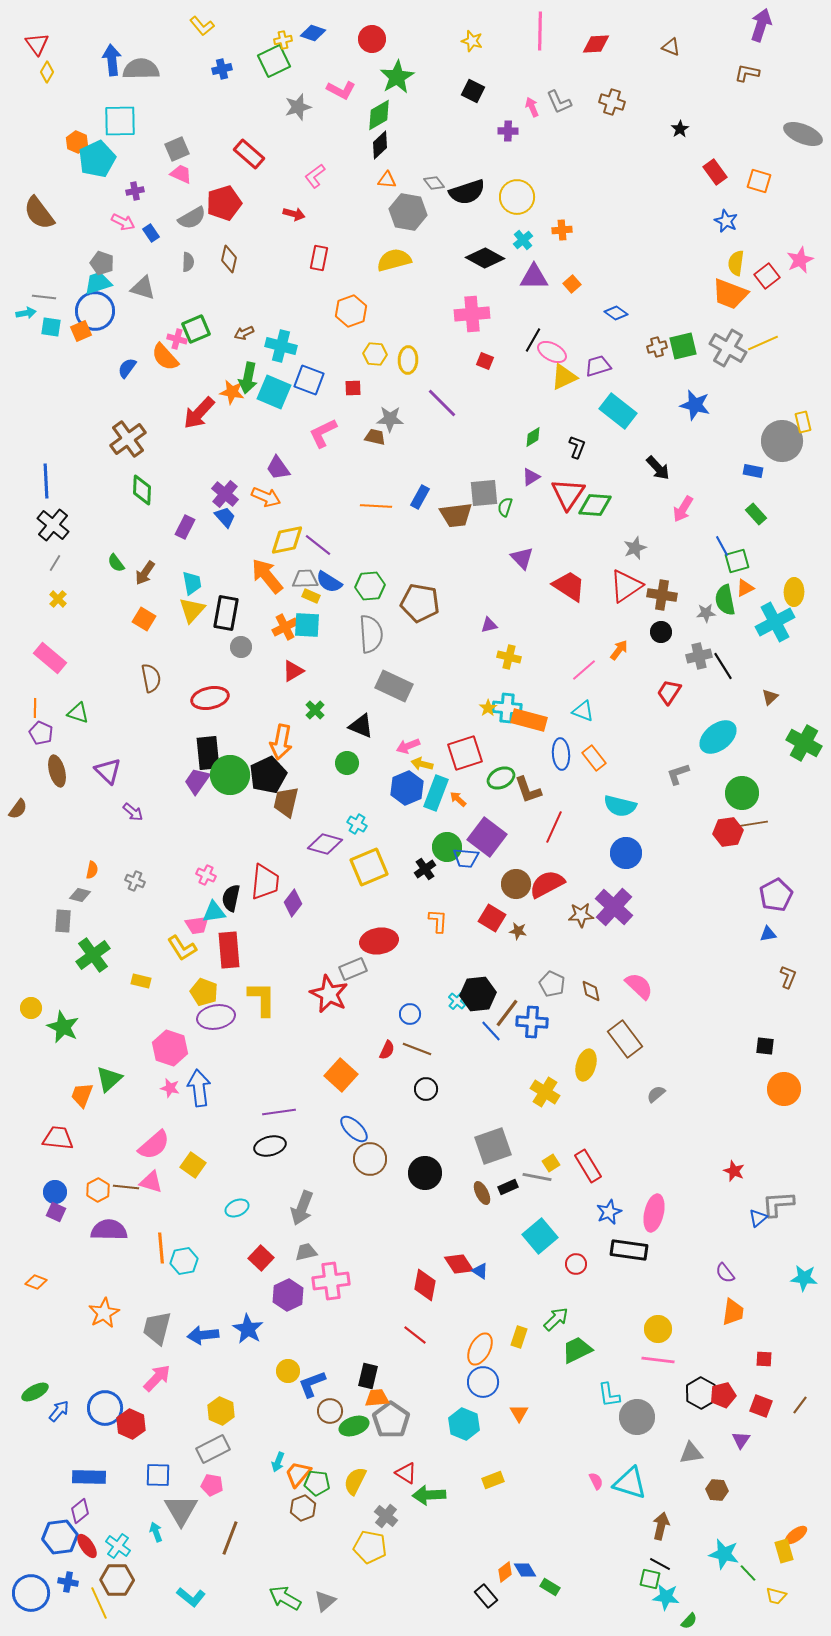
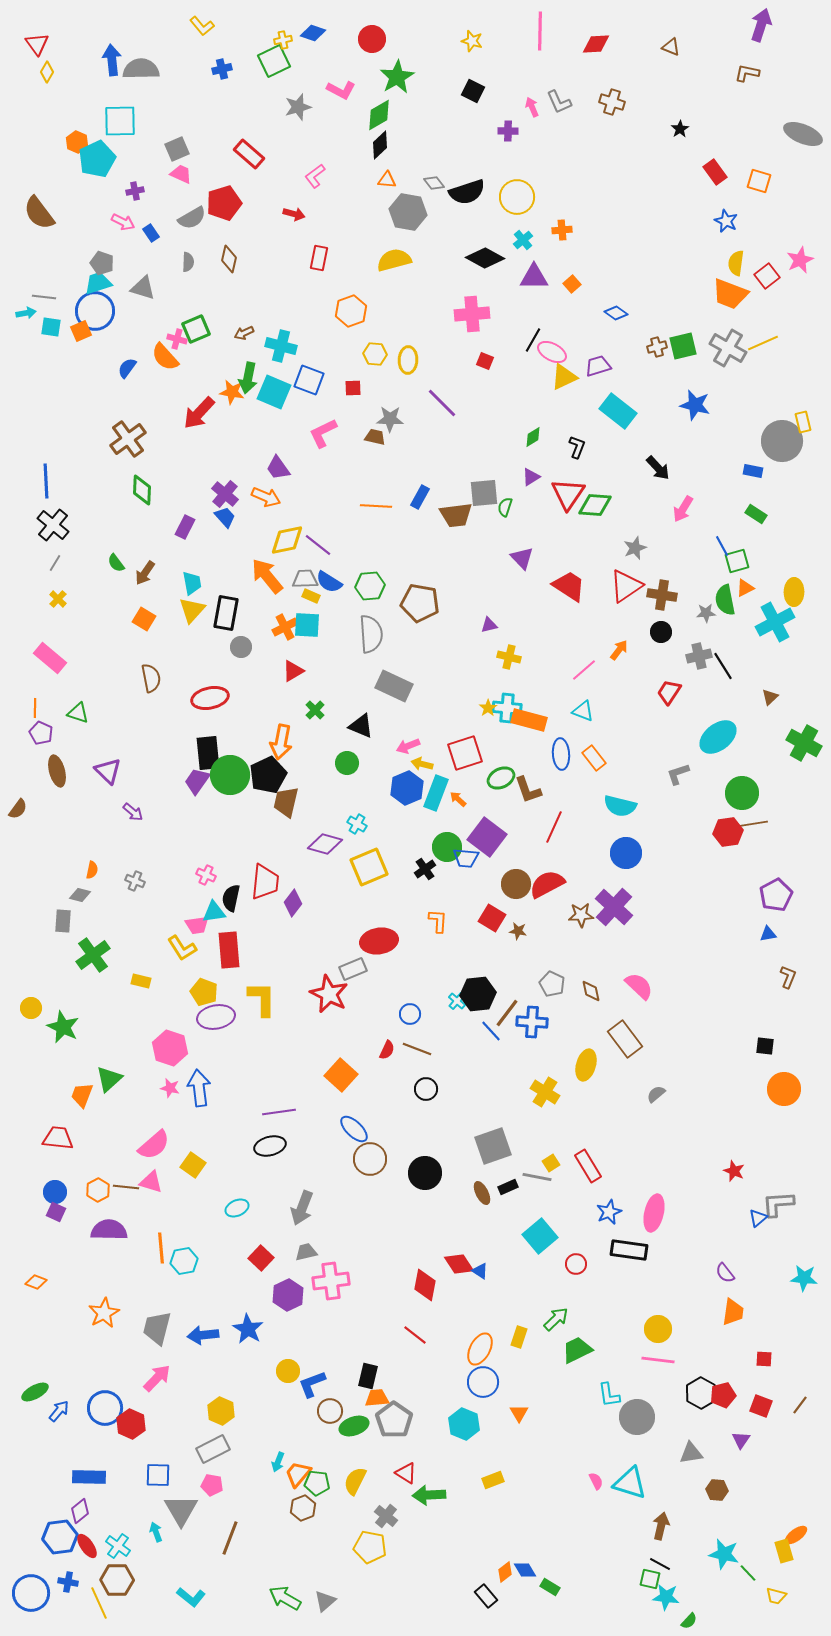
green rectangle at (756, 514): rotated 15 degrees counterclockwise
gray pentagon at (391, 1420): moved 3 px right
